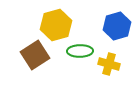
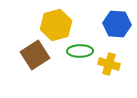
blue hexagon: moved 2 px up; rotated 20 degrees clockwise
